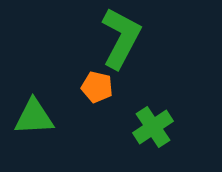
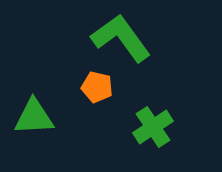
green L-shape: rotated 64 degrees counterclockwise
